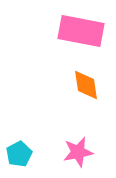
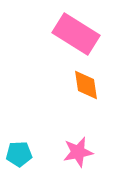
pink rectangle: moved 5 px left, 3 px down; rotated 21 degrees clockwise
cyan pentagon: rotated 25 degrees clockwise
